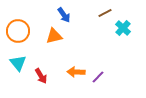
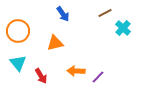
blue arrow: moved 1 px left, 1 px up
orange triangle: moved 1 px right, 7 px down
orange arrow: moved 1 px up
